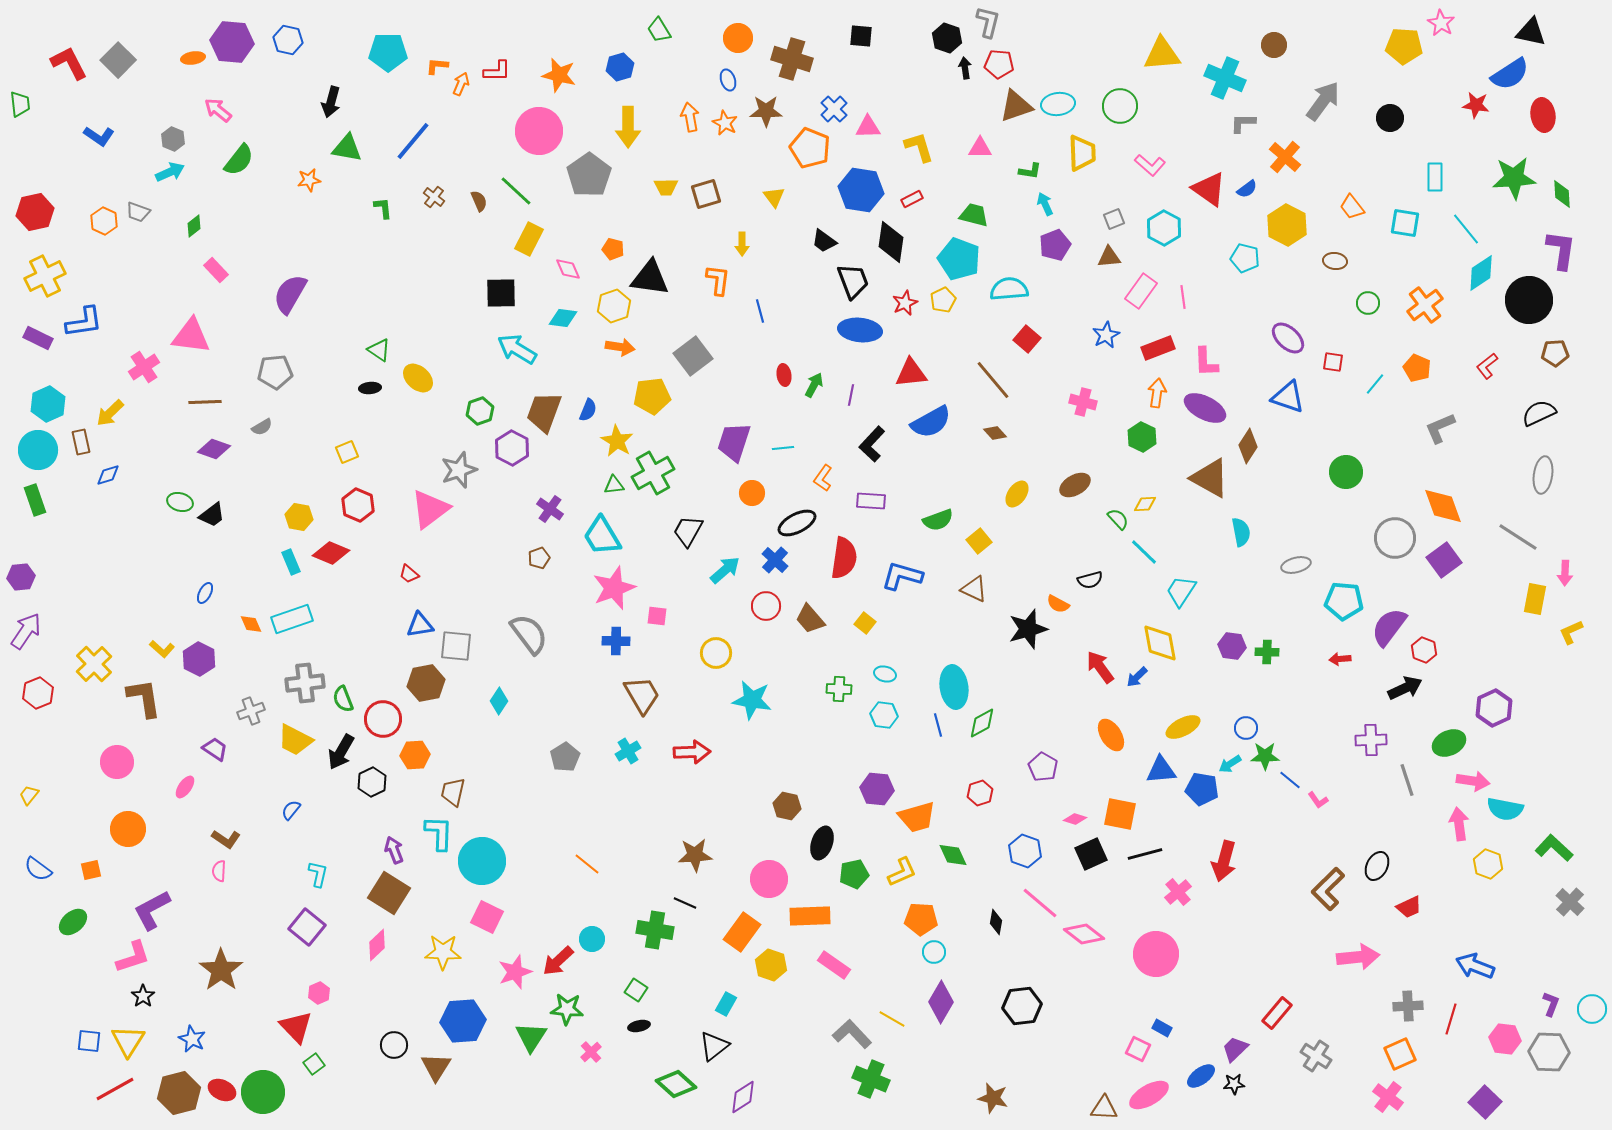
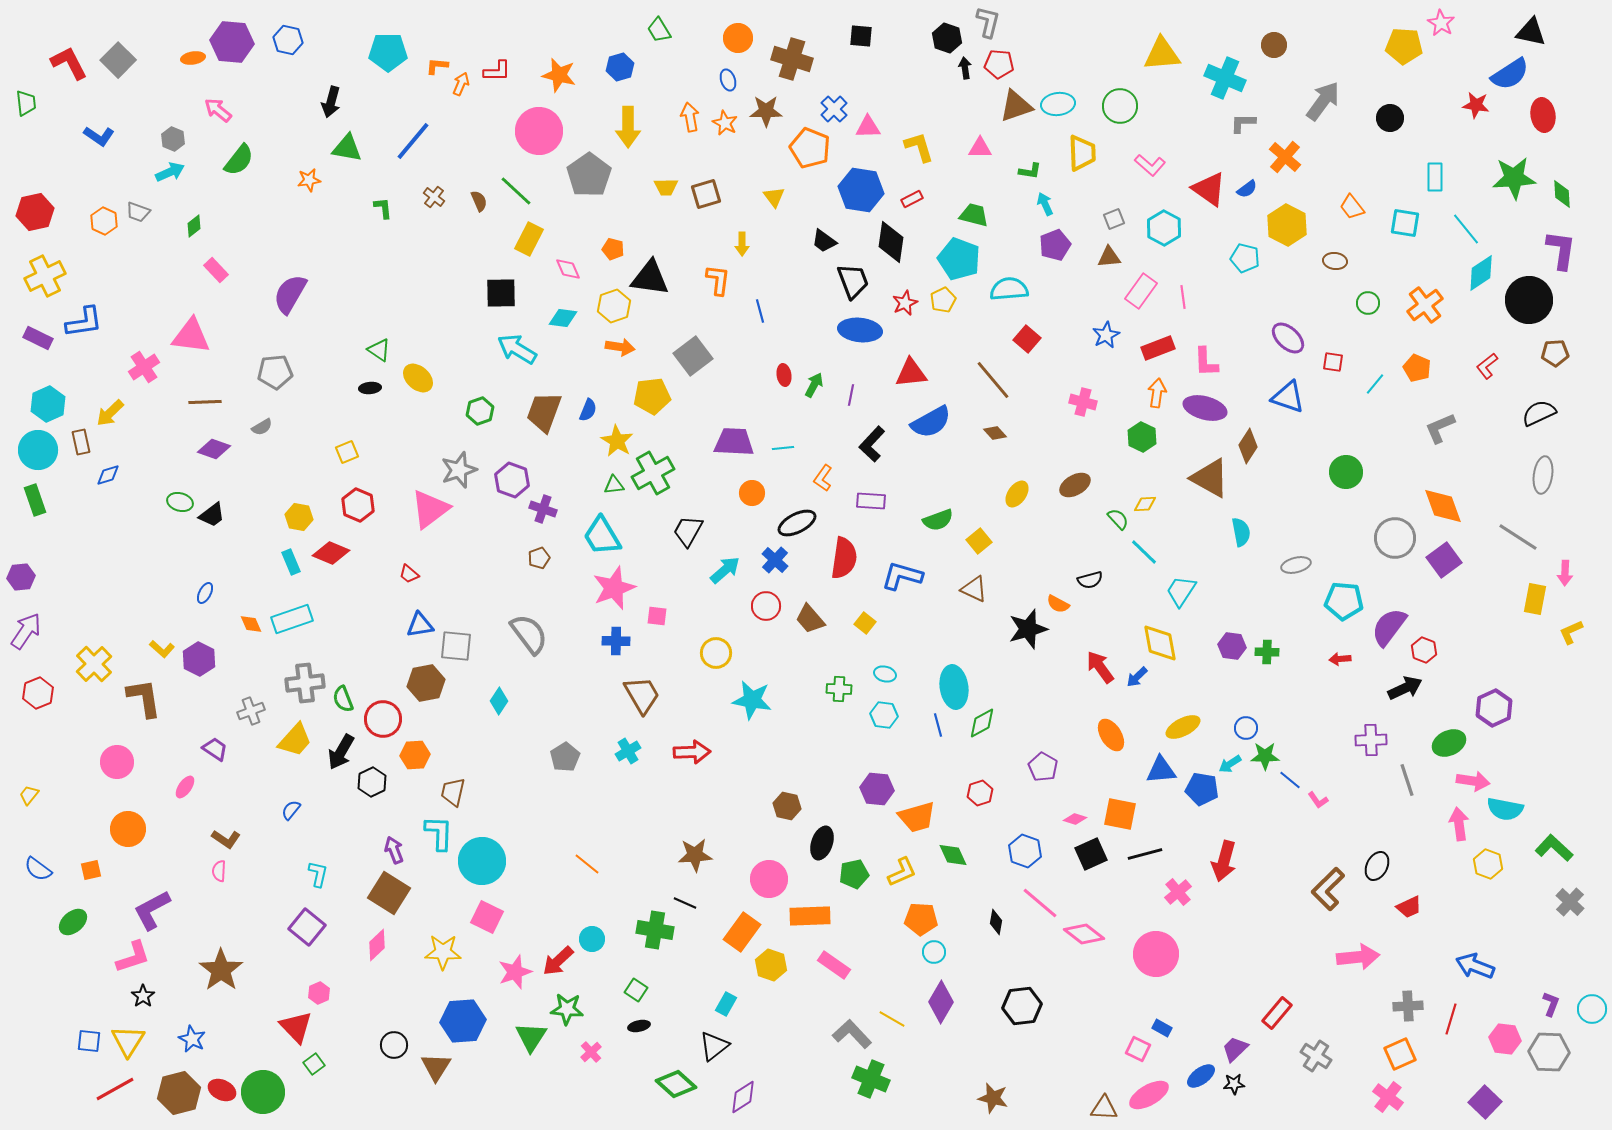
green trapezoid at (20, 104): moved 6 px right, 1 px up
purple ellipse at (1205, 408): rotated 12 degrees counterclockwise
purple trapezoid at (734, 442): rotated 75 degrees clockwise
purple hexagon at (512, 448): moved 32 px down; rotated 8 degrees counterclockwise
purple cross at (550, 509): moved 7 px left; rotated 16 degrees counterclockwise
yellow trapezoid at (295, 740): rotated 75 degrees counterclockwise
